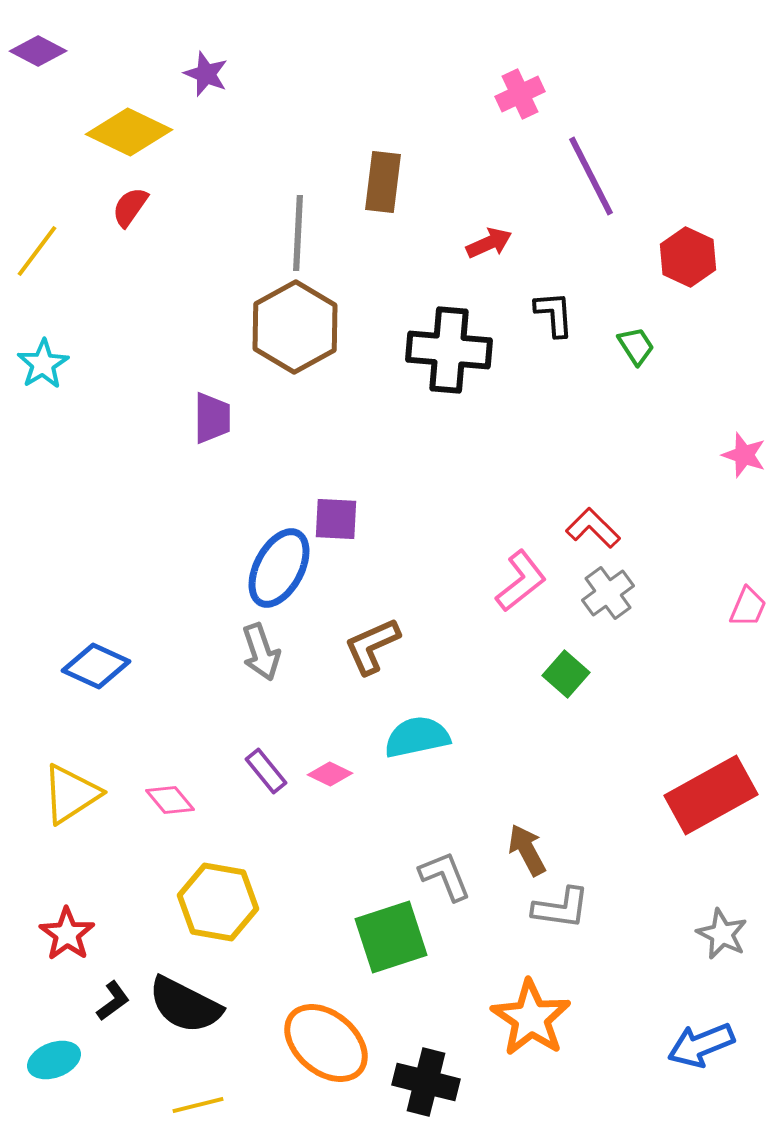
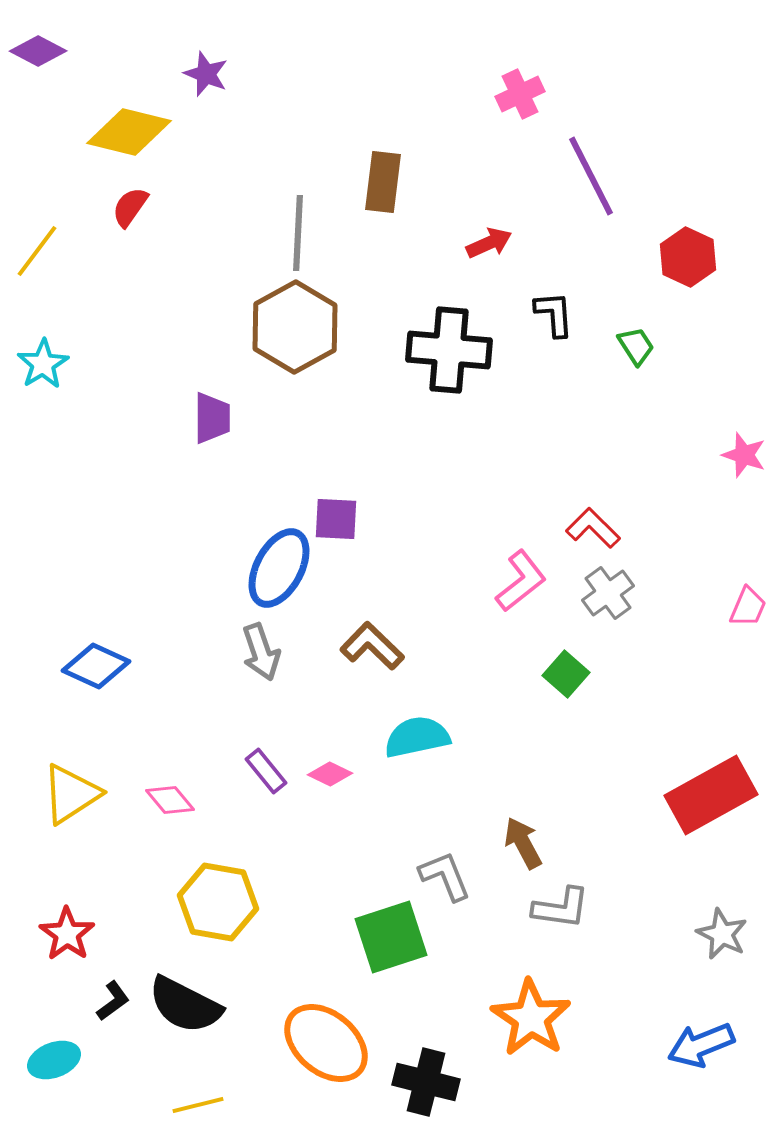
yellow diamond at (129, 132): rotated 12 degrees counterclockwise
brown L-shape at (372, 646): rotated 68 degrees clockwise
brown arrow at (527, 850): moved 4 px left, 7 px up
